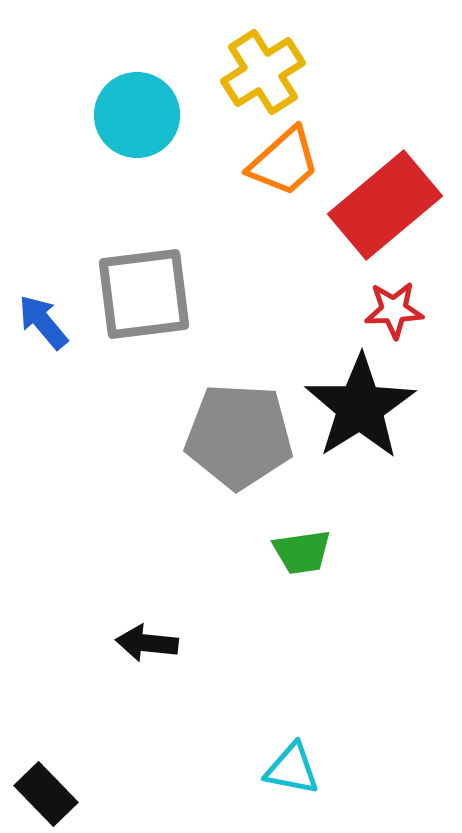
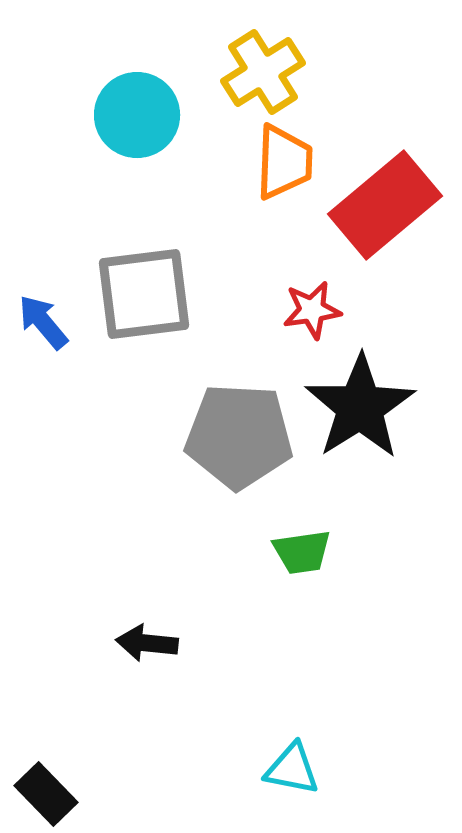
orange trapezoid: rotated 46 degrees counterclockwise
red star: moved 82 px left; rotated 6 degrees counterclockwise
